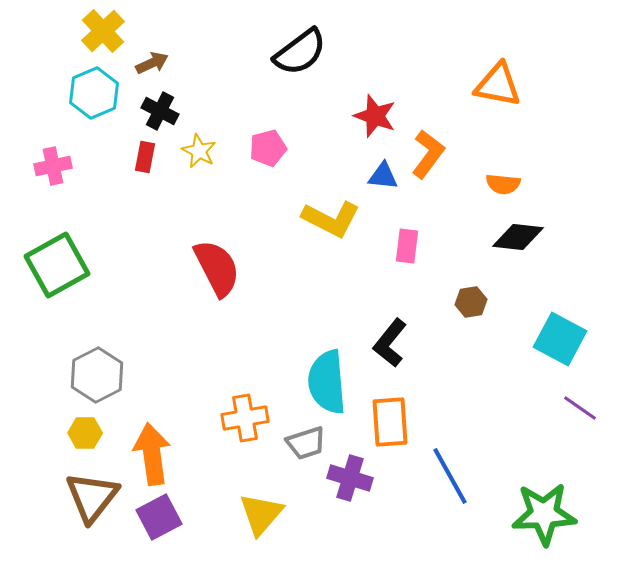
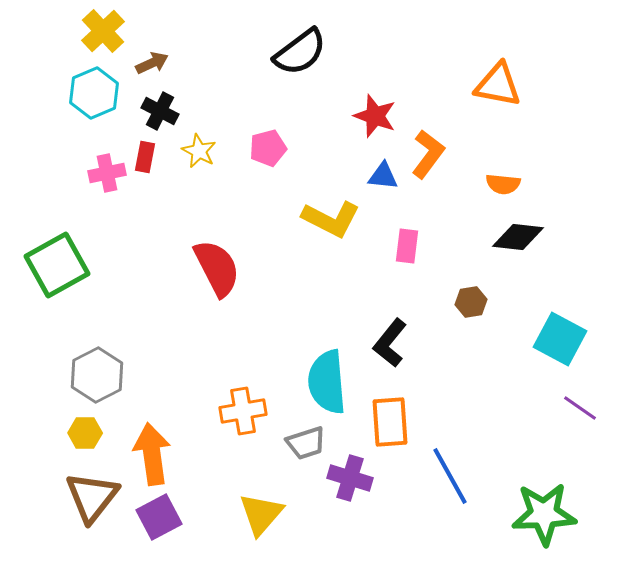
pink cross: moved 54 px right, 7 px down
orange cross: moved 2 px left, 7 px up
